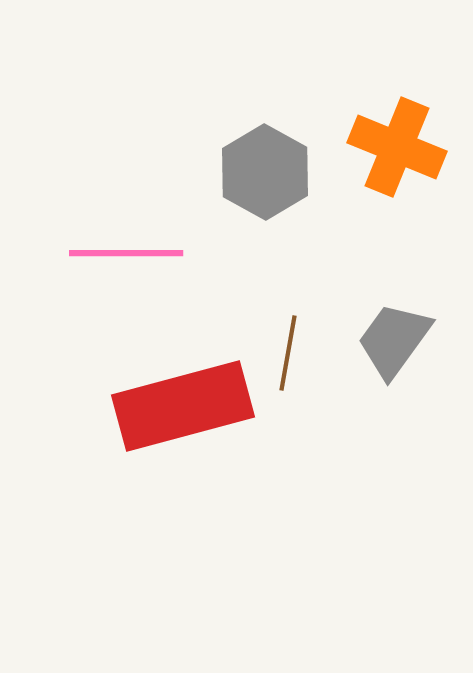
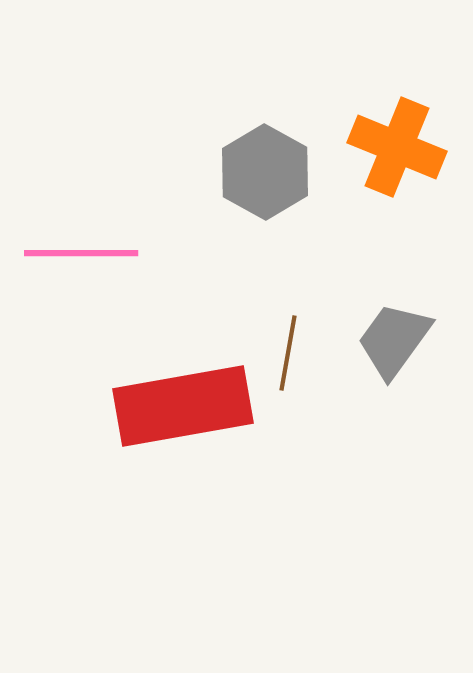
pink line: moved 45 px left
red rectangle: rotated 5 degrees clockwise
